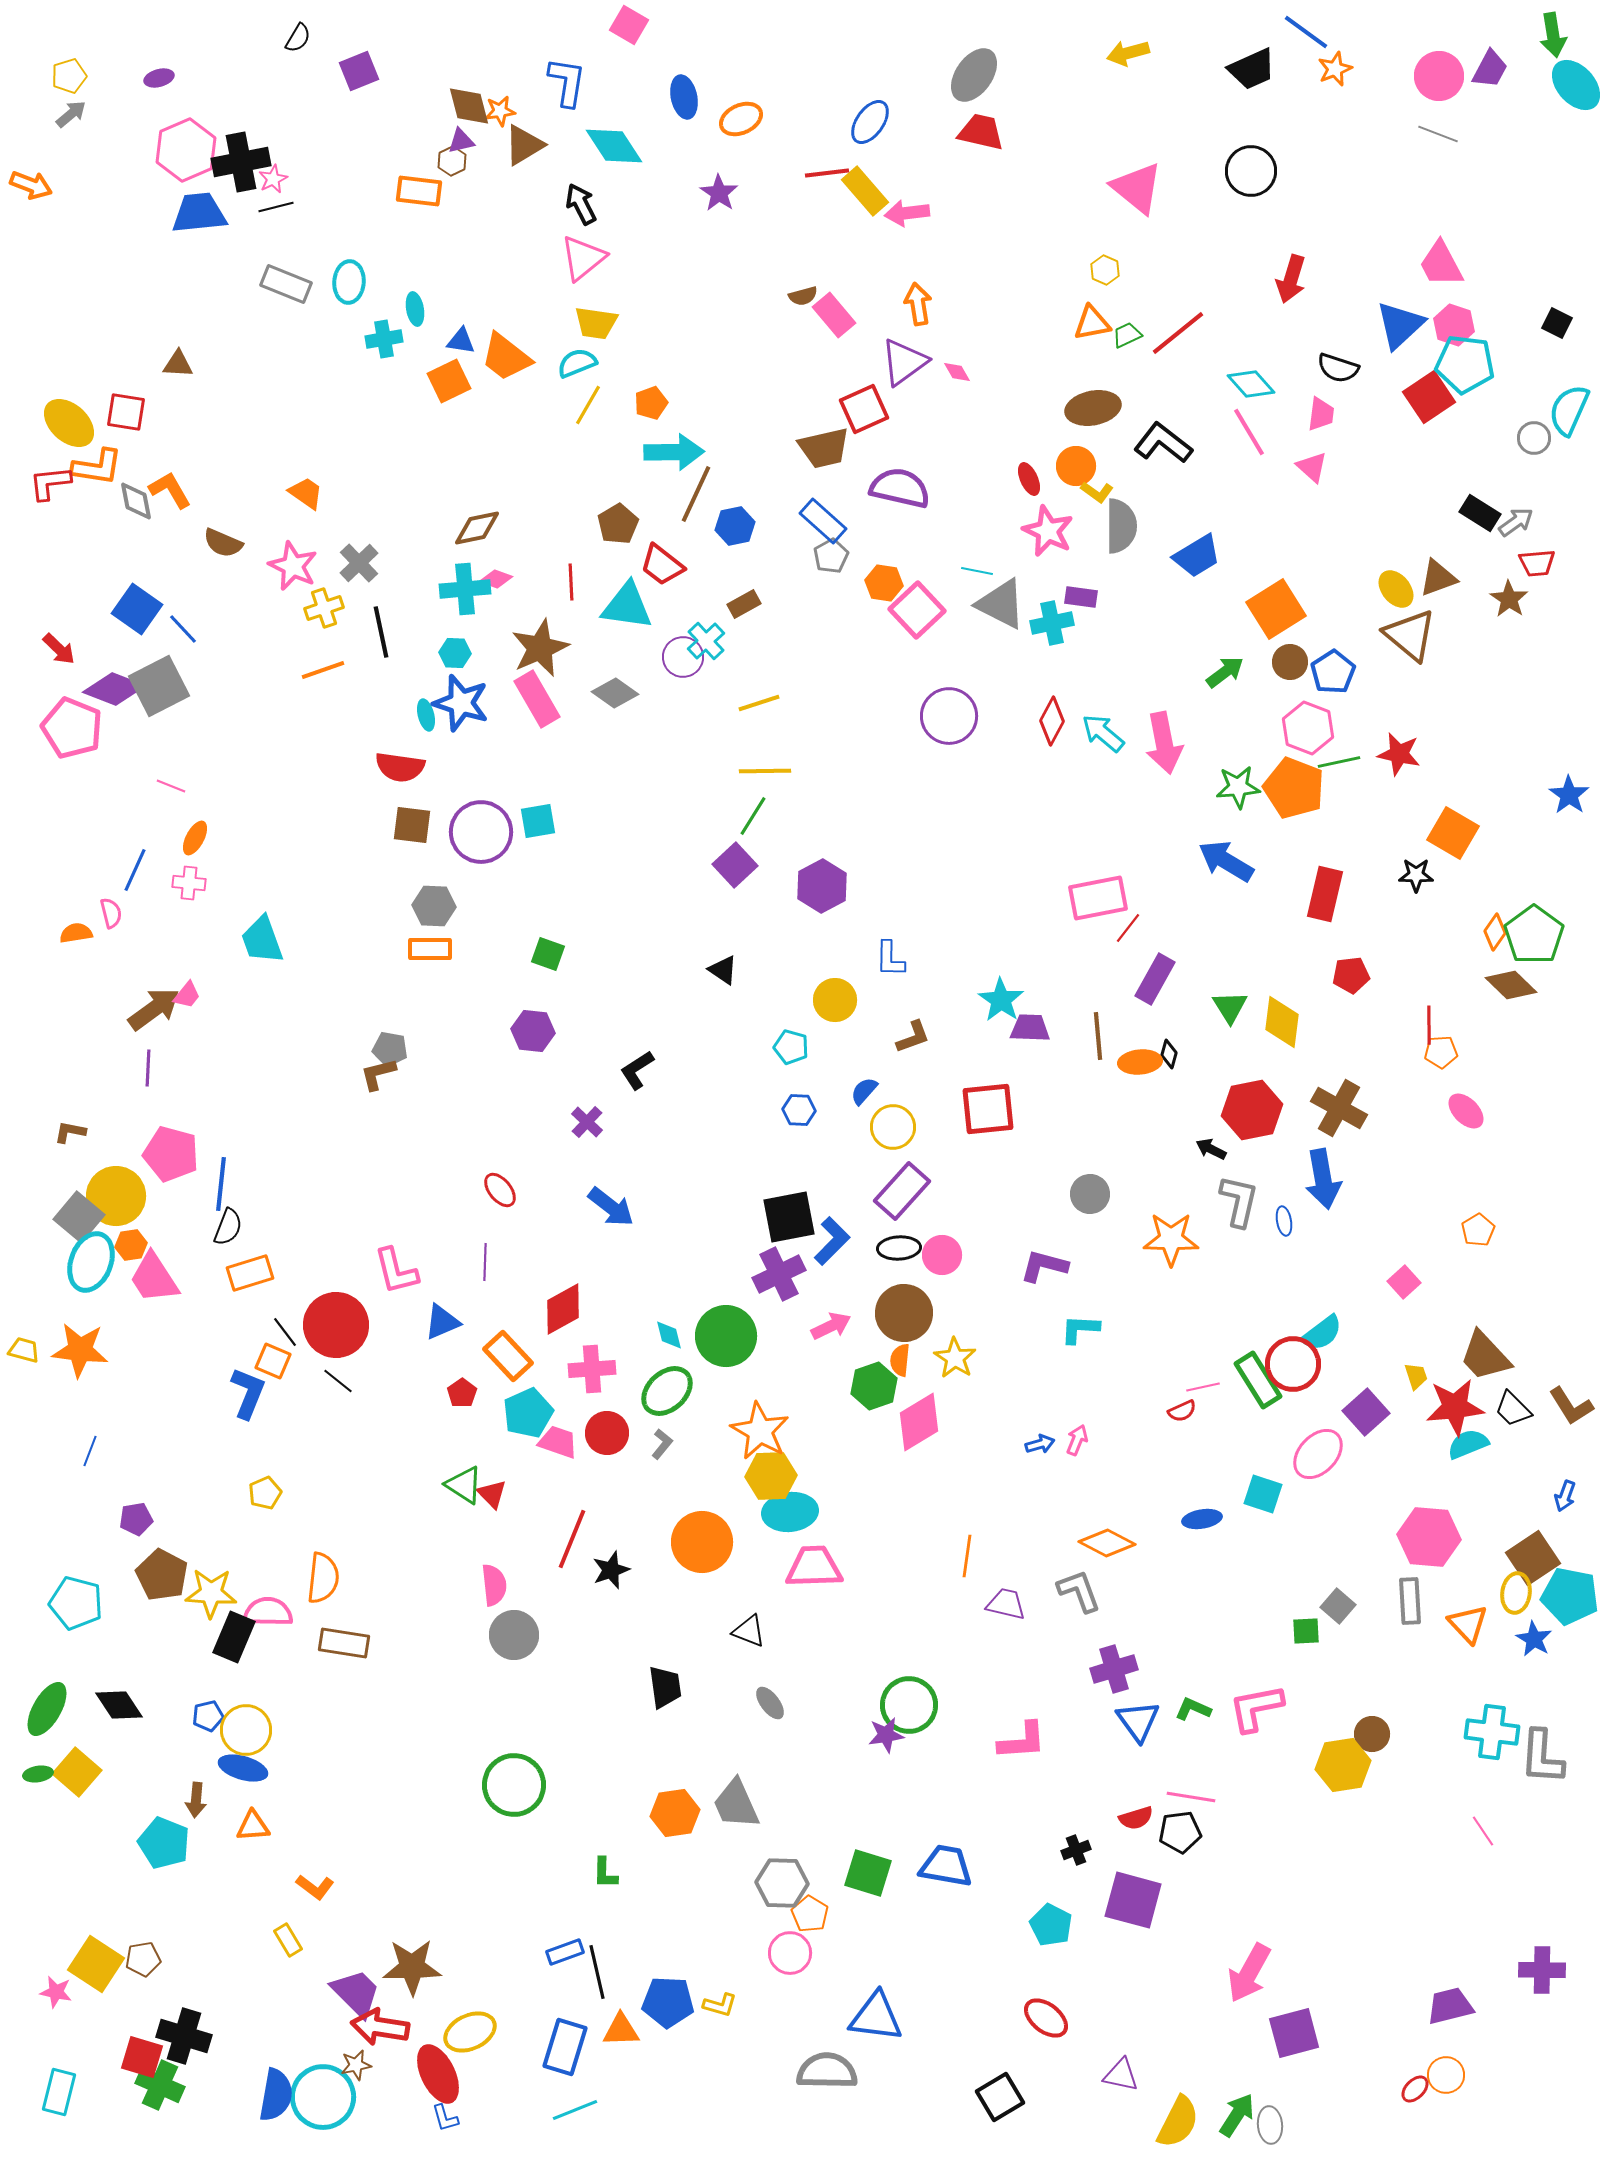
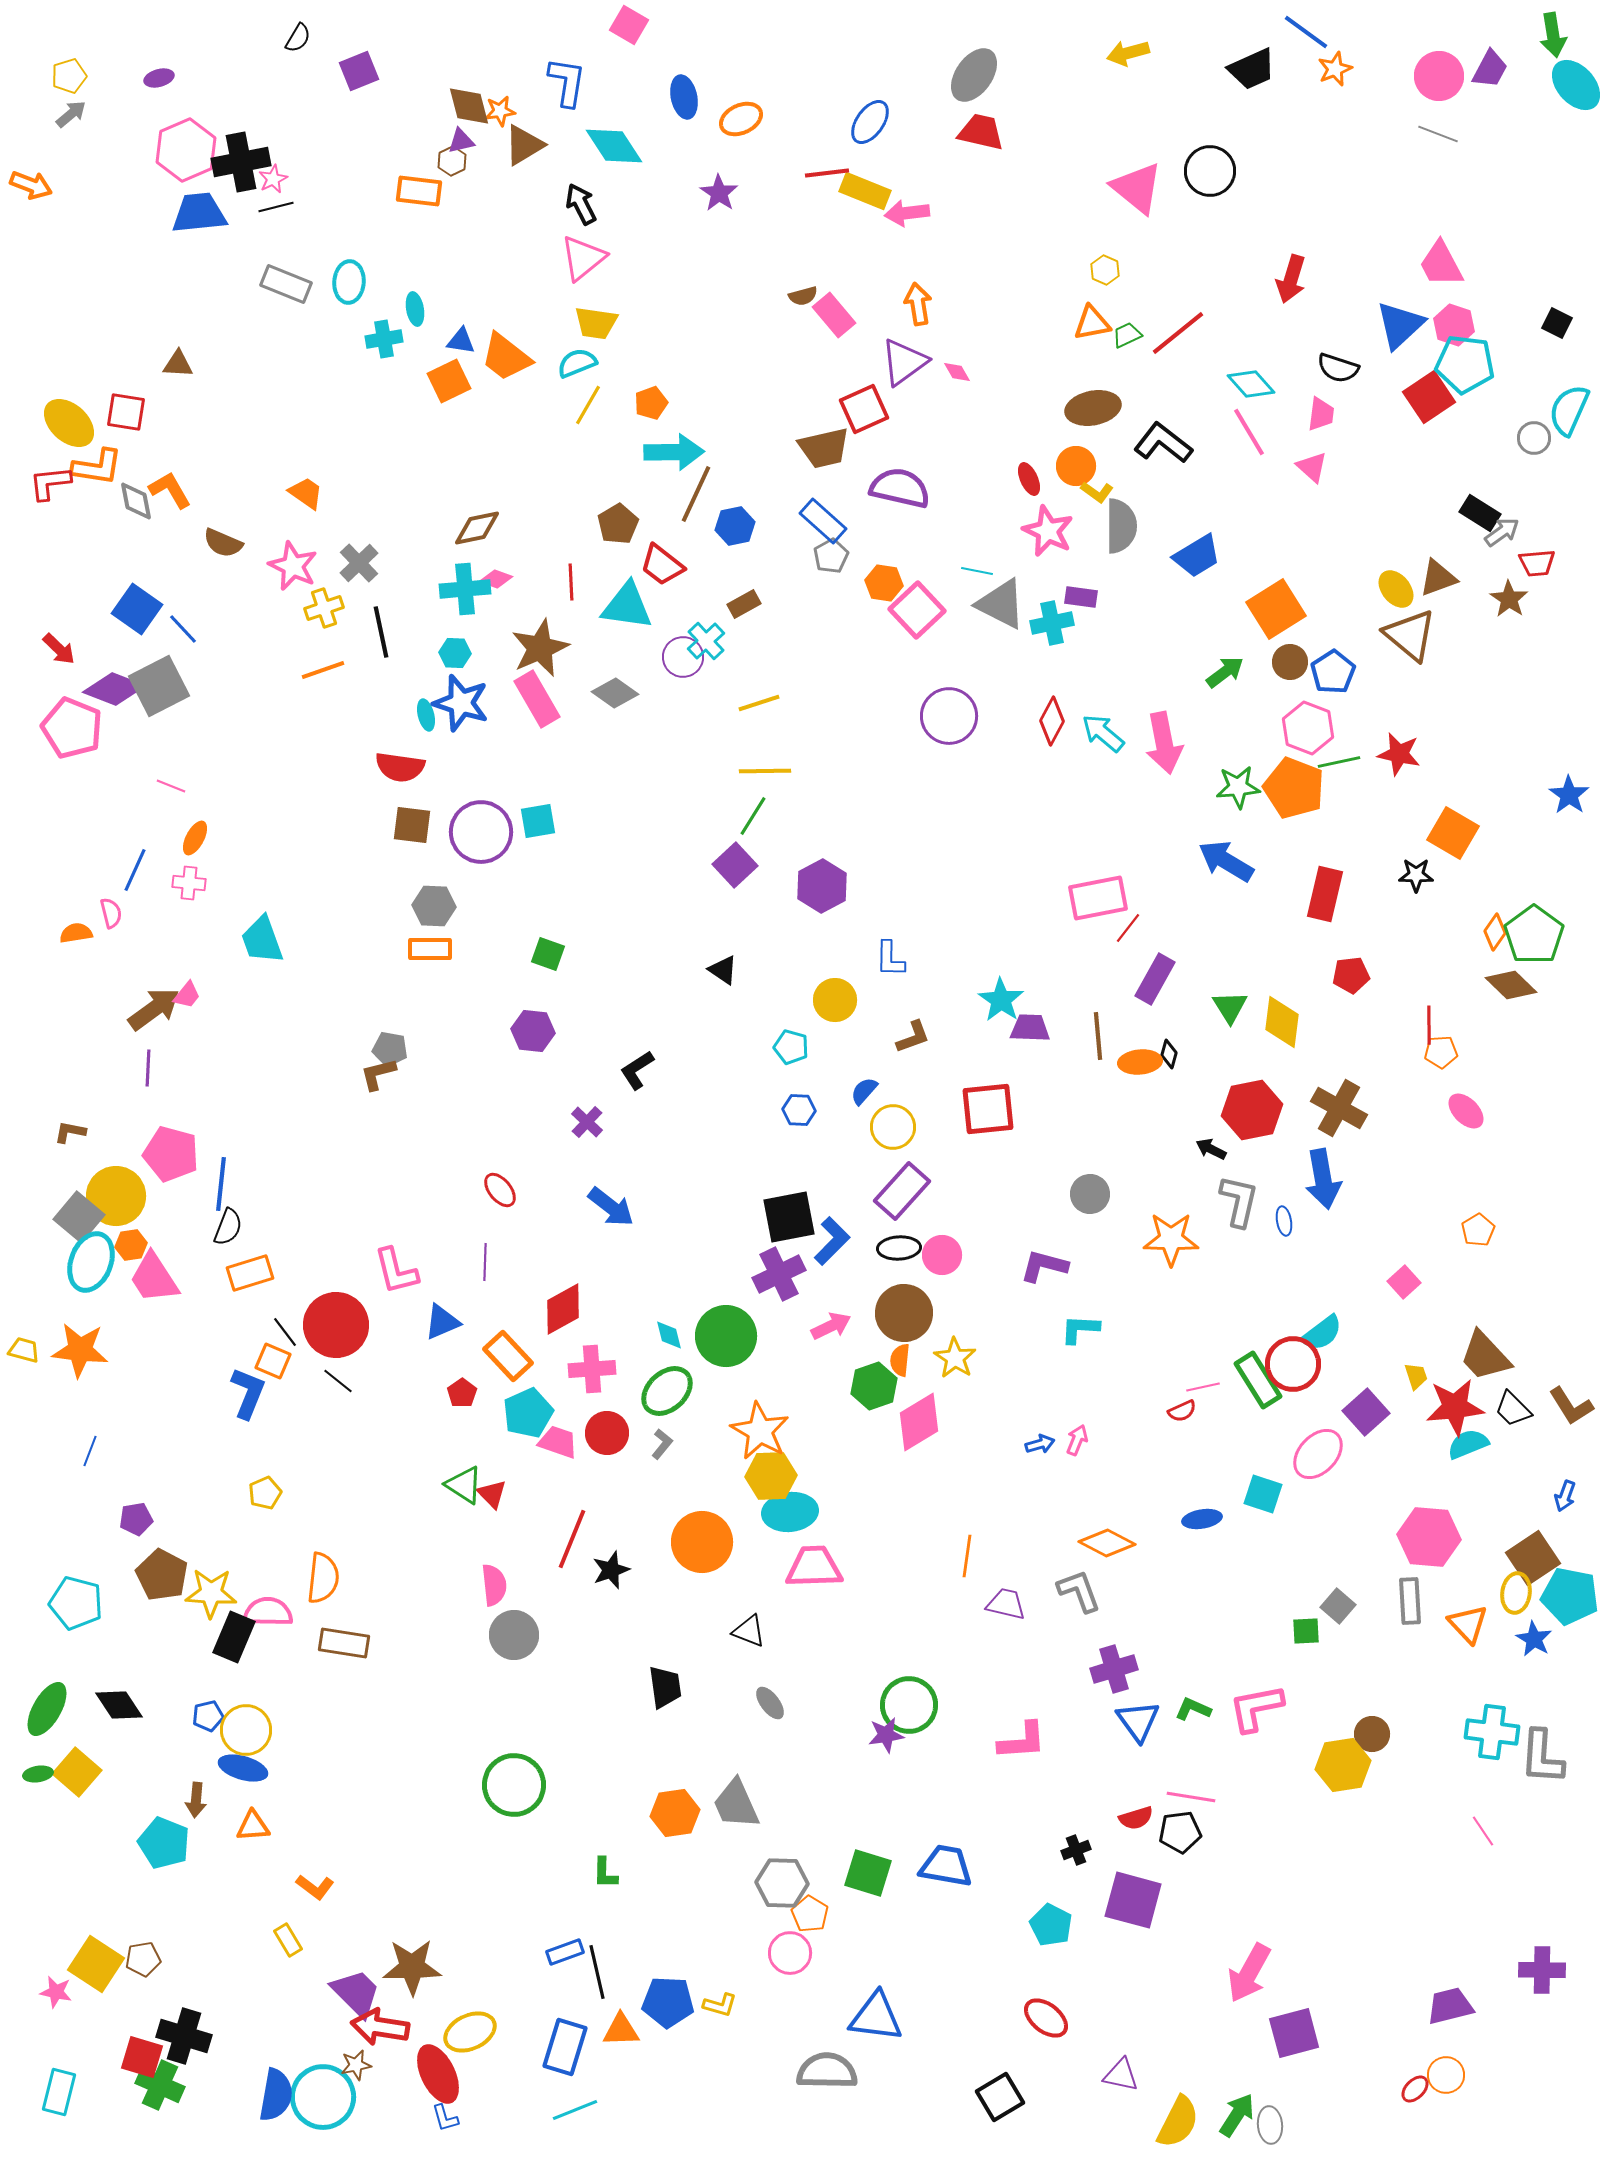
black circle at (1251, 171): moved 41 px left
yellow rectangle at (865, 191): rotated 27 degrees counterclockwise
gray arrow at (1516, 522): moved 14 px left, 10 px down
